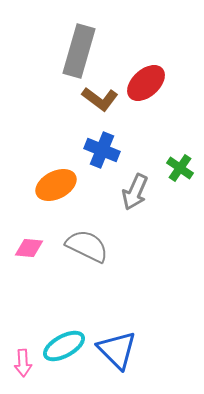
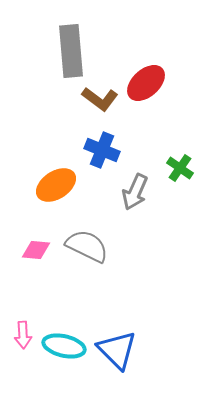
gray rectangle: moved 8 px left; rotated 21 degrees counterclockwise
orange ellipse: rotated 6 degrees counterclockwise
pink diamond: moved 7 px right, 2 px down
cyan ellipse: rotated 42 degrees clockwise
pink arrow: moved 28 px up
